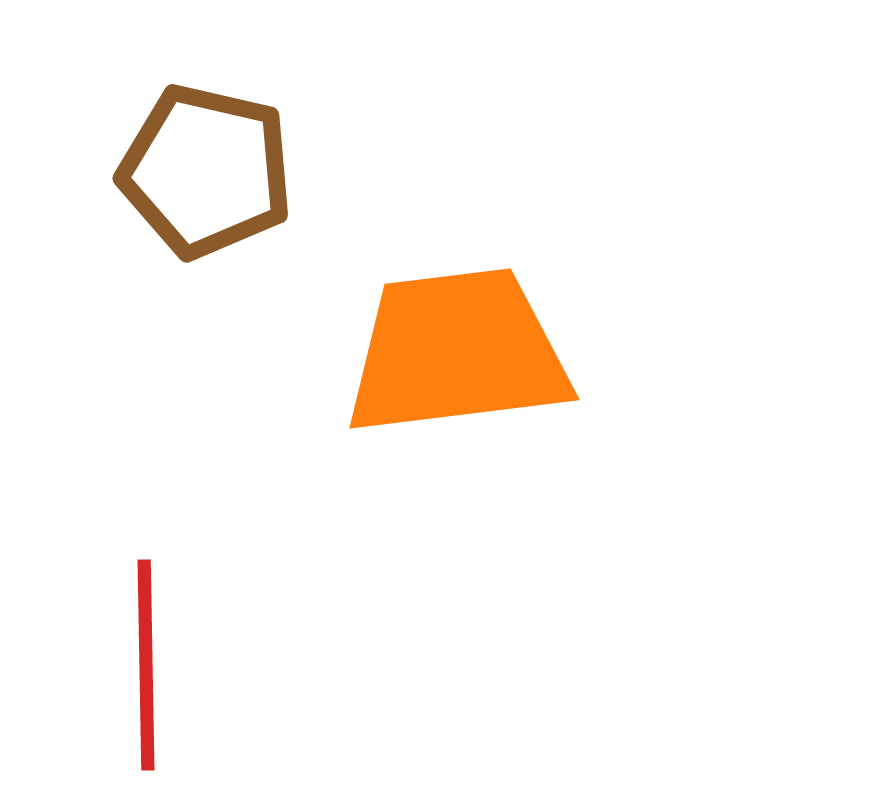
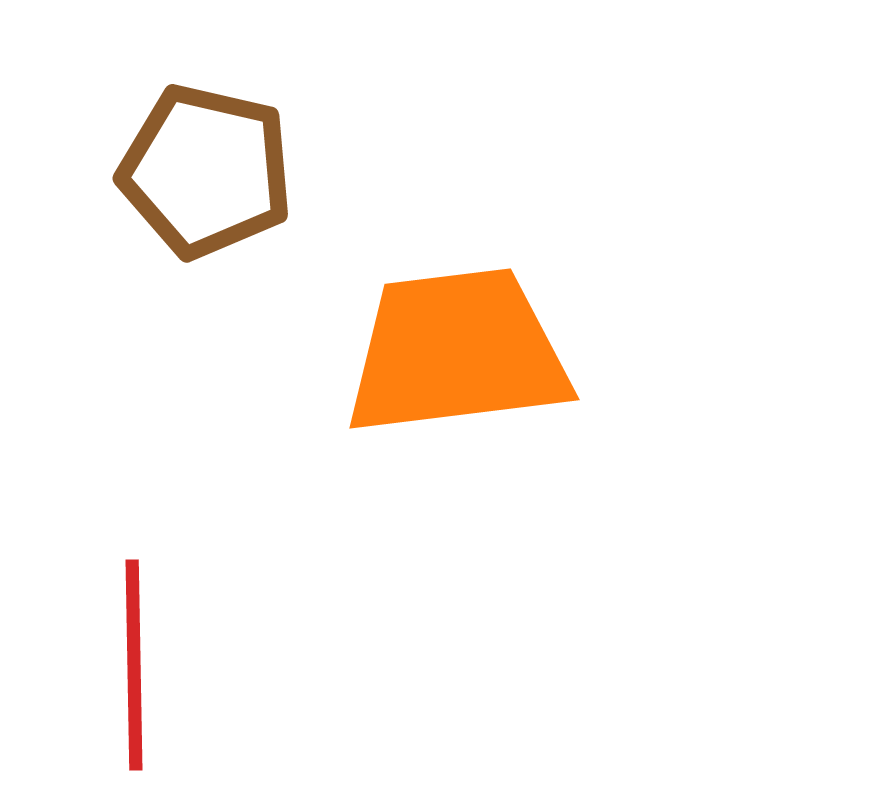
red line: moved 12 px left
